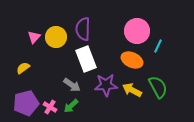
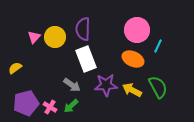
pink circle: moved 1 px up
yellow circle: moved 1 px left
orange ellipse: moved 1 px right, 1 px up
yellow semicircle: moved 8 px left
